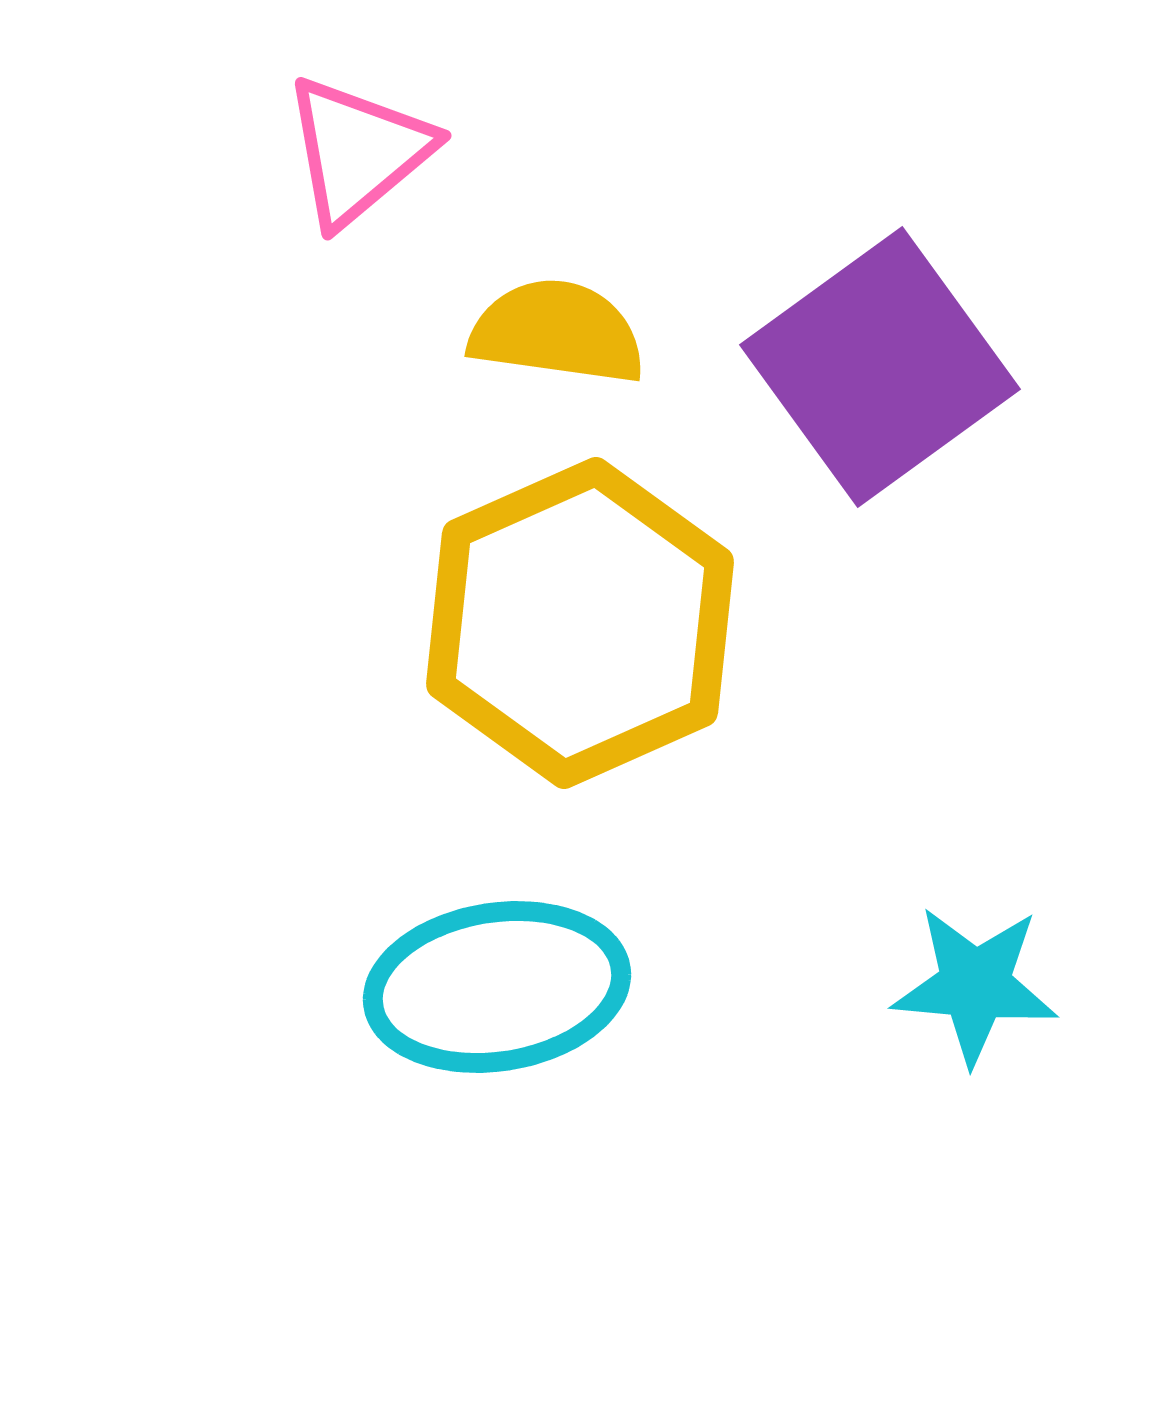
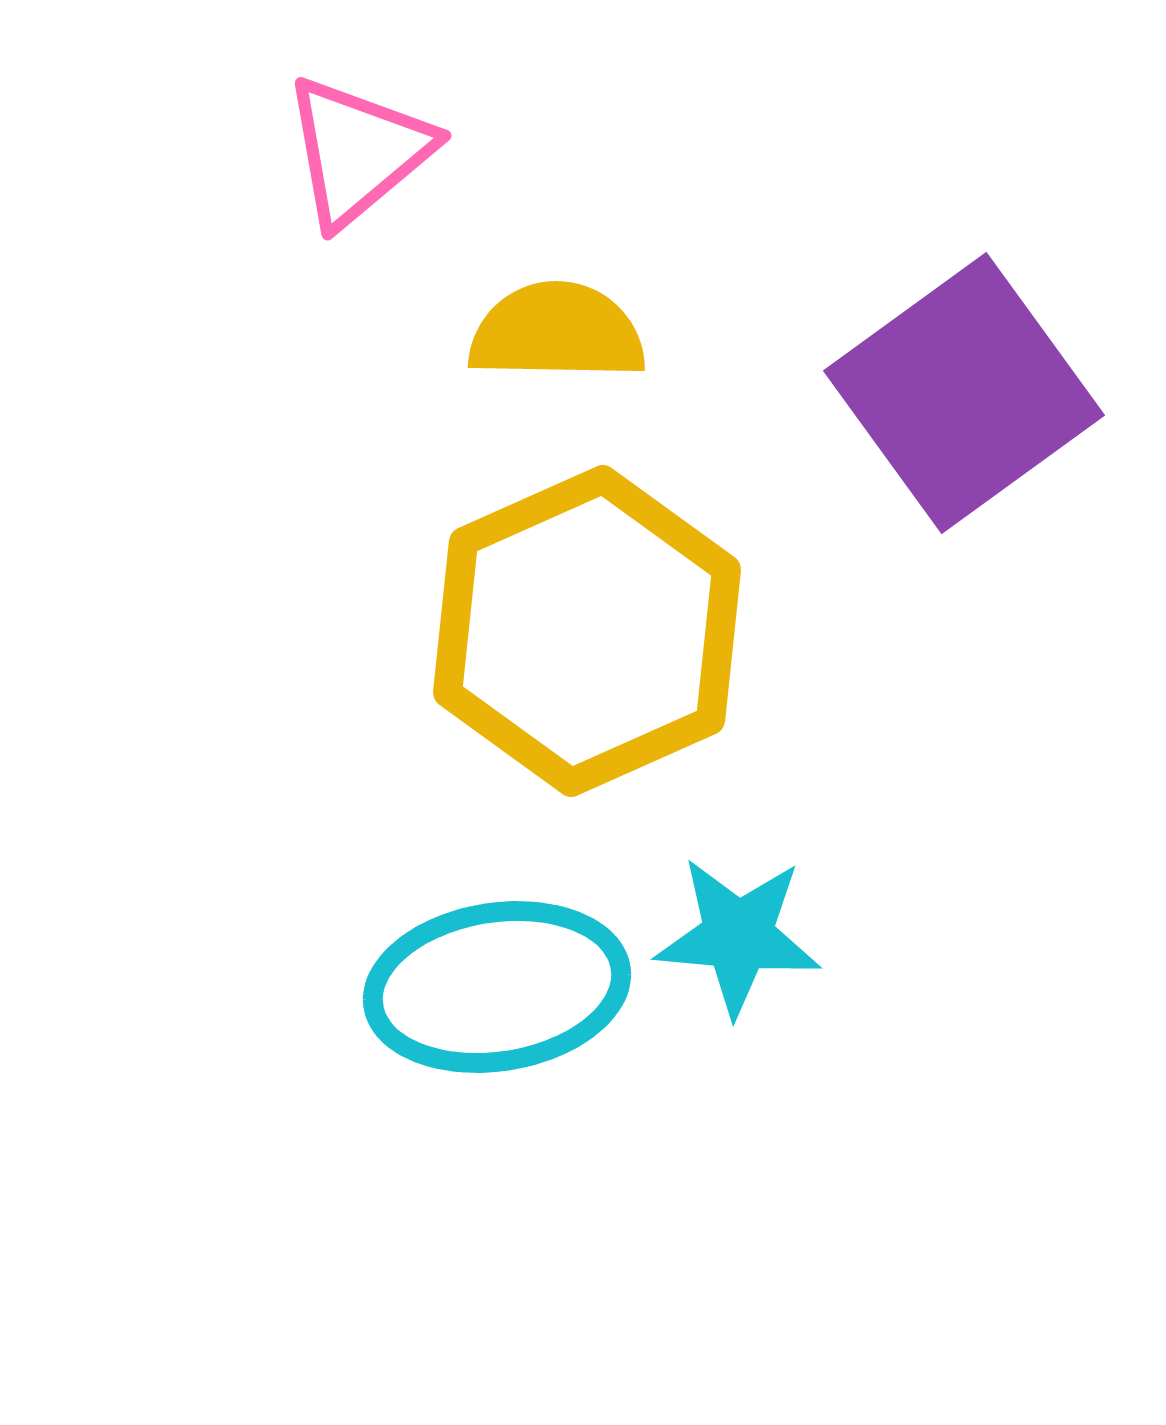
yellow semicircle: rotated 7 degrees counterclockwise
purple square: moved 84 px right, 26 px down
yellow hexagon: moved 7 px right, 8 px down
cyan star: moved 237 px left, 49 px up
